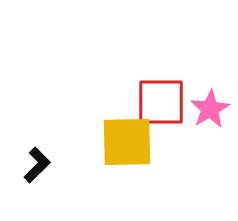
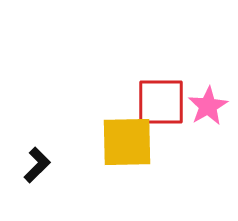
pink star: moved 2 px left, 3 px up
